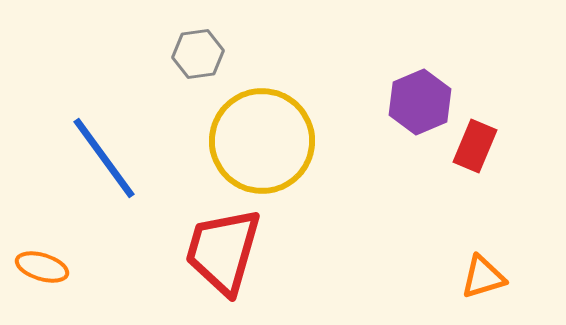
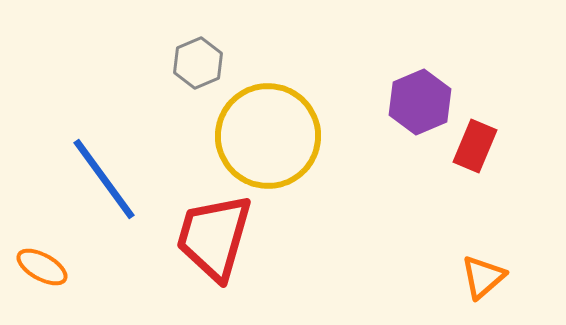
gray hexagon: moved 9 px down; rotated 15 degrees counterclockwise
yellow circle: moved 6 px right, 5 px up
blue line: moved 21 px down
red trapezoid: moved 9 px left, 14 px up
orange ellipse: rotated 12 degrees clockwise
orange triangle: rotated 24 degrees counterclockwise
